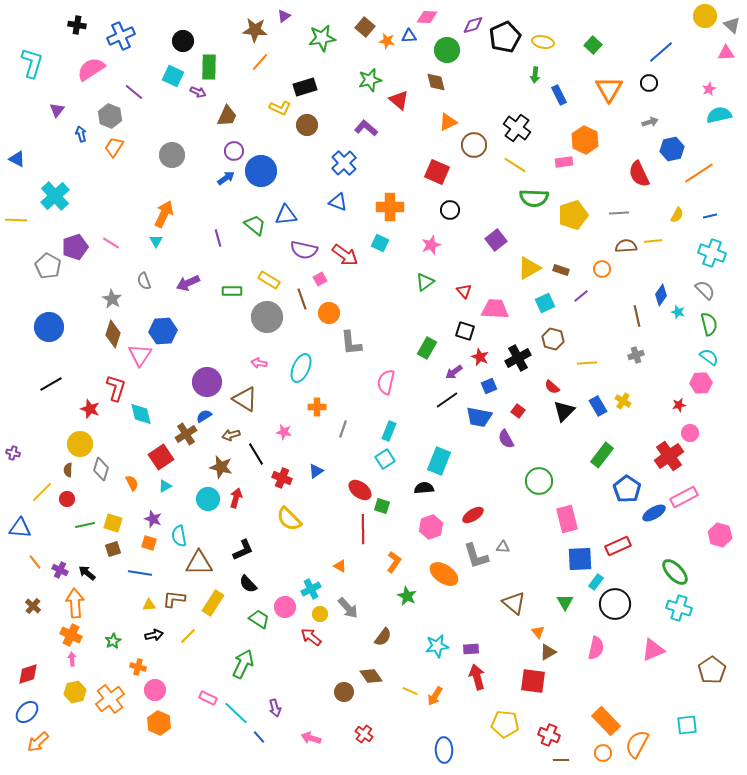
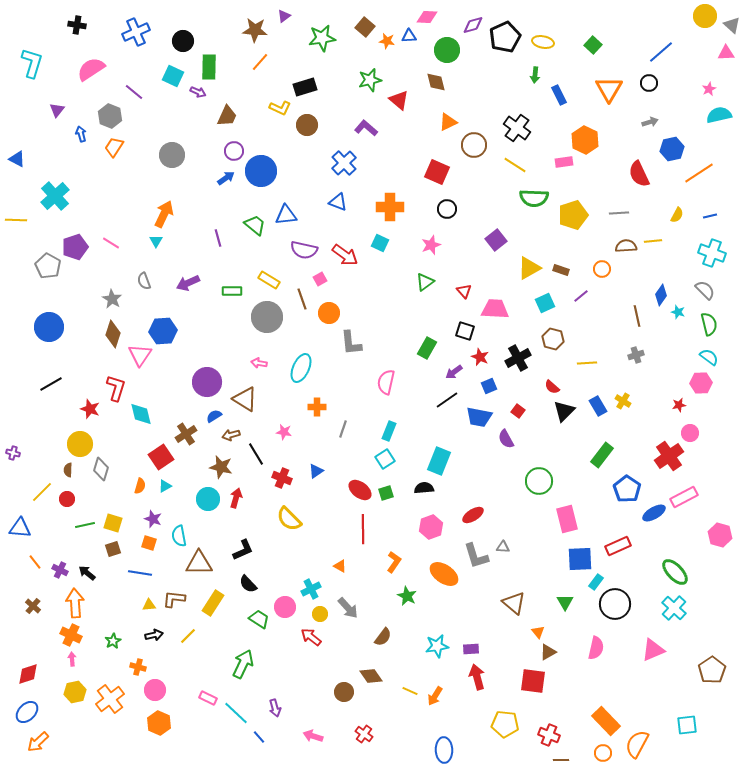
blue cross at (121, 36): moved 15 px right, 4 px up
black circle at (450, 210): moved 3 px left, 1 px up
blue semicircle at (204, 416): moved 10 px right
orange semicircle at (132, 483): moved 8 px right, 3 px down; rotated 42 degrees clockwise
green square at (382, 506): moved 4 px right, 13 px up; rotated 35 degrees counterclockwise
cyan cross at (679, 608): moved 5 px left; rotated 25 degrees clockwise
pink arrow at (311, 738): moved 2 px right, 2 px up
